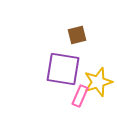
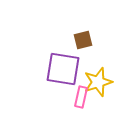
brown square: moved 6 px right, 5 px down
pink rectangle: moved 1 px right, 1 px down; rotated 10 degrees counterclockwise
